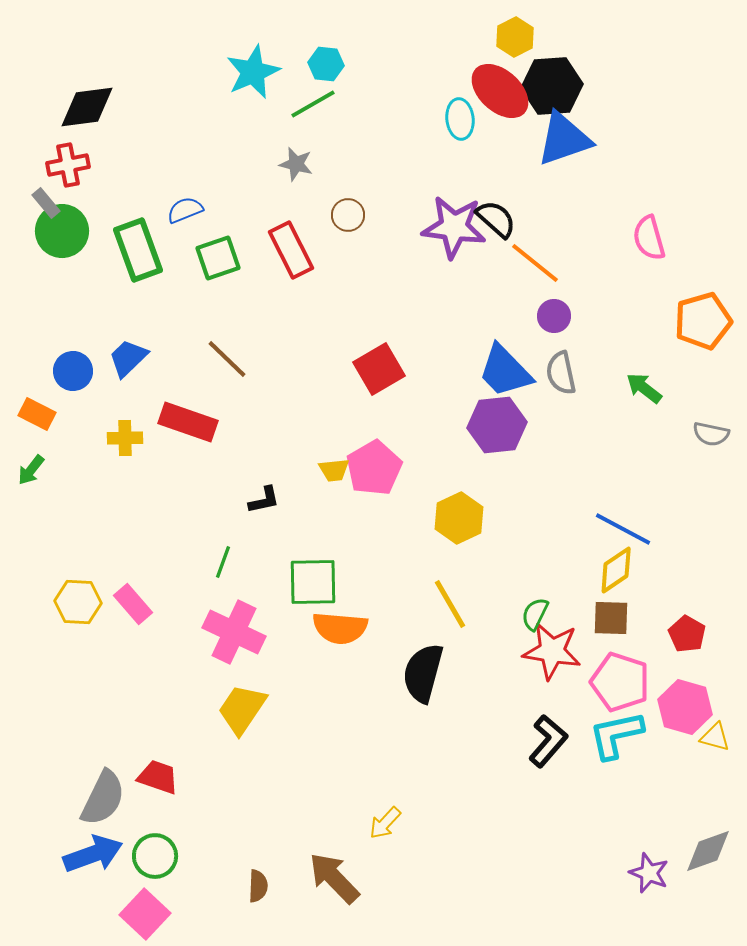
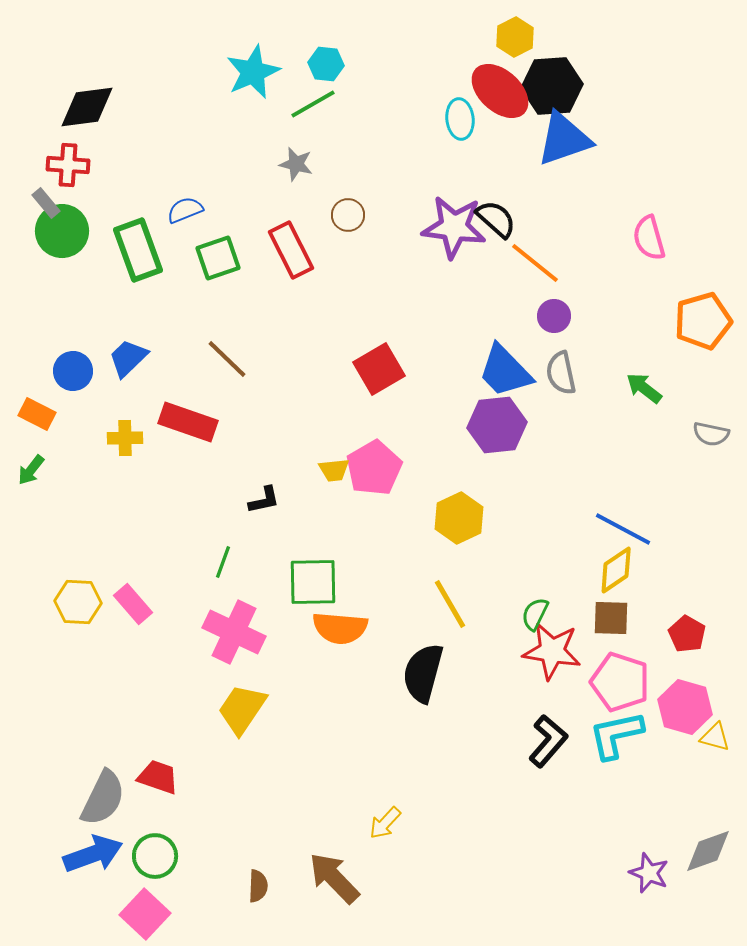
red cross at (68, 165): rotated 15 degrees clockwise
